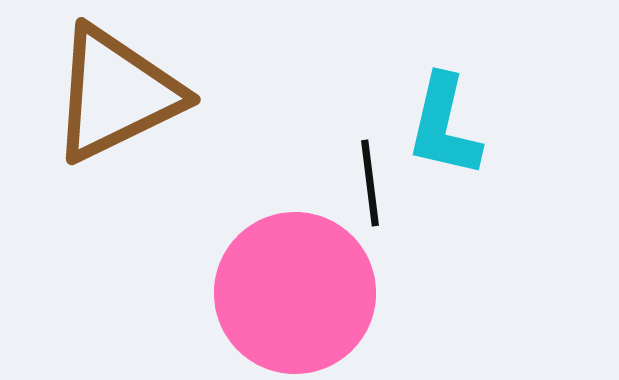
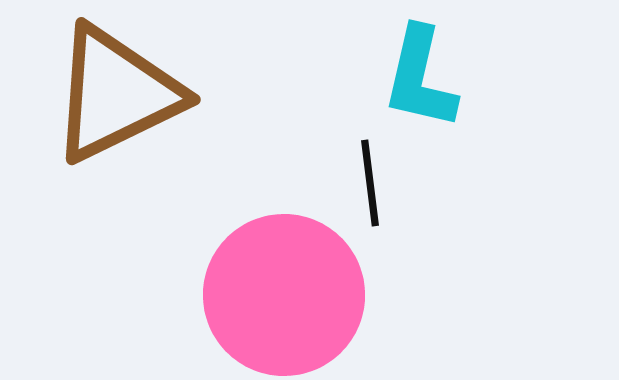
cyan L-shape: moved 24 px left, 48 px up
pink circle: moved 11 px left, 2 px down
